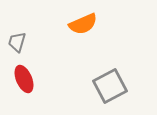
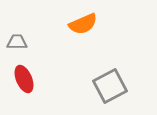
gray trapezoid: rotated 75 degrees clockwise
